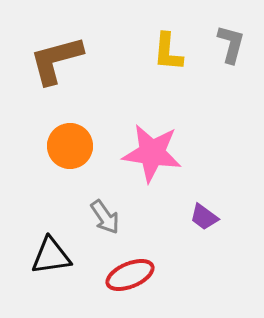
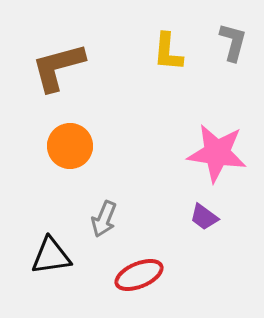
gray L-shape: moved 2 px right, 2 px up
brown L-shape: moved 2 px right, 7 px down
pink star: moved 65 px right
gray arrow: moved 1 px left, 2 px down; rotated 57 degrees clockwise
red ellipse: moved 9 px right
